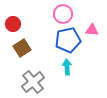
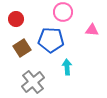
pink circle: moved 2 px up
red circle: moved 3 px right, 5 px up
blue pentagon: moved 17 px left; rotated 15 degrees clockwise
